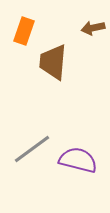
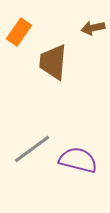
orange rectangle: moved 5 px left, 1 px down; rotated 16 degrees clockwise
